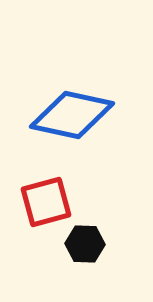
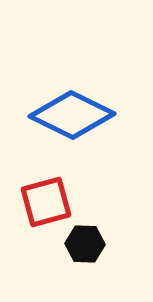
blue diamond: rotated 14 degrees clockwise
